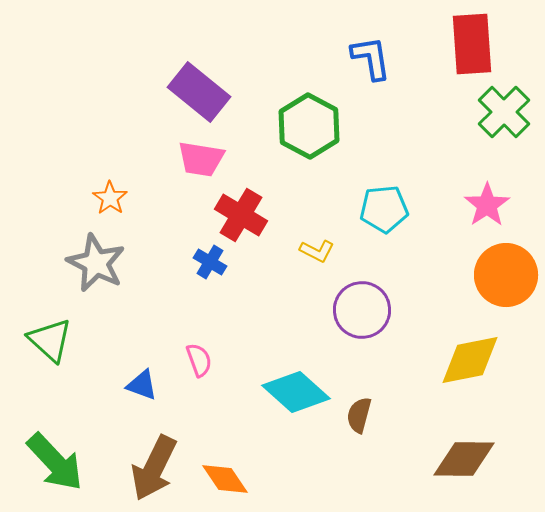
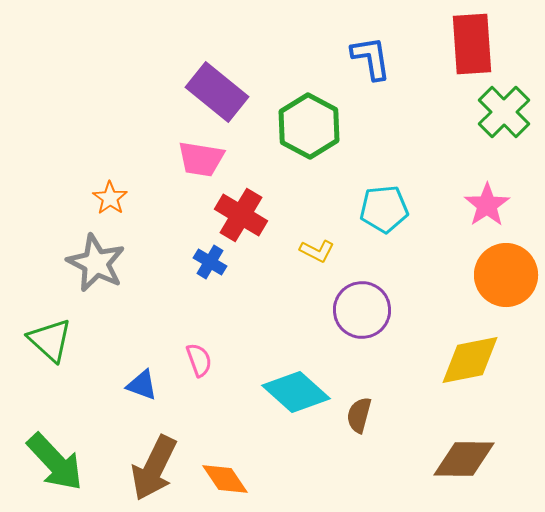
purple rectangle: moved 18 px right
